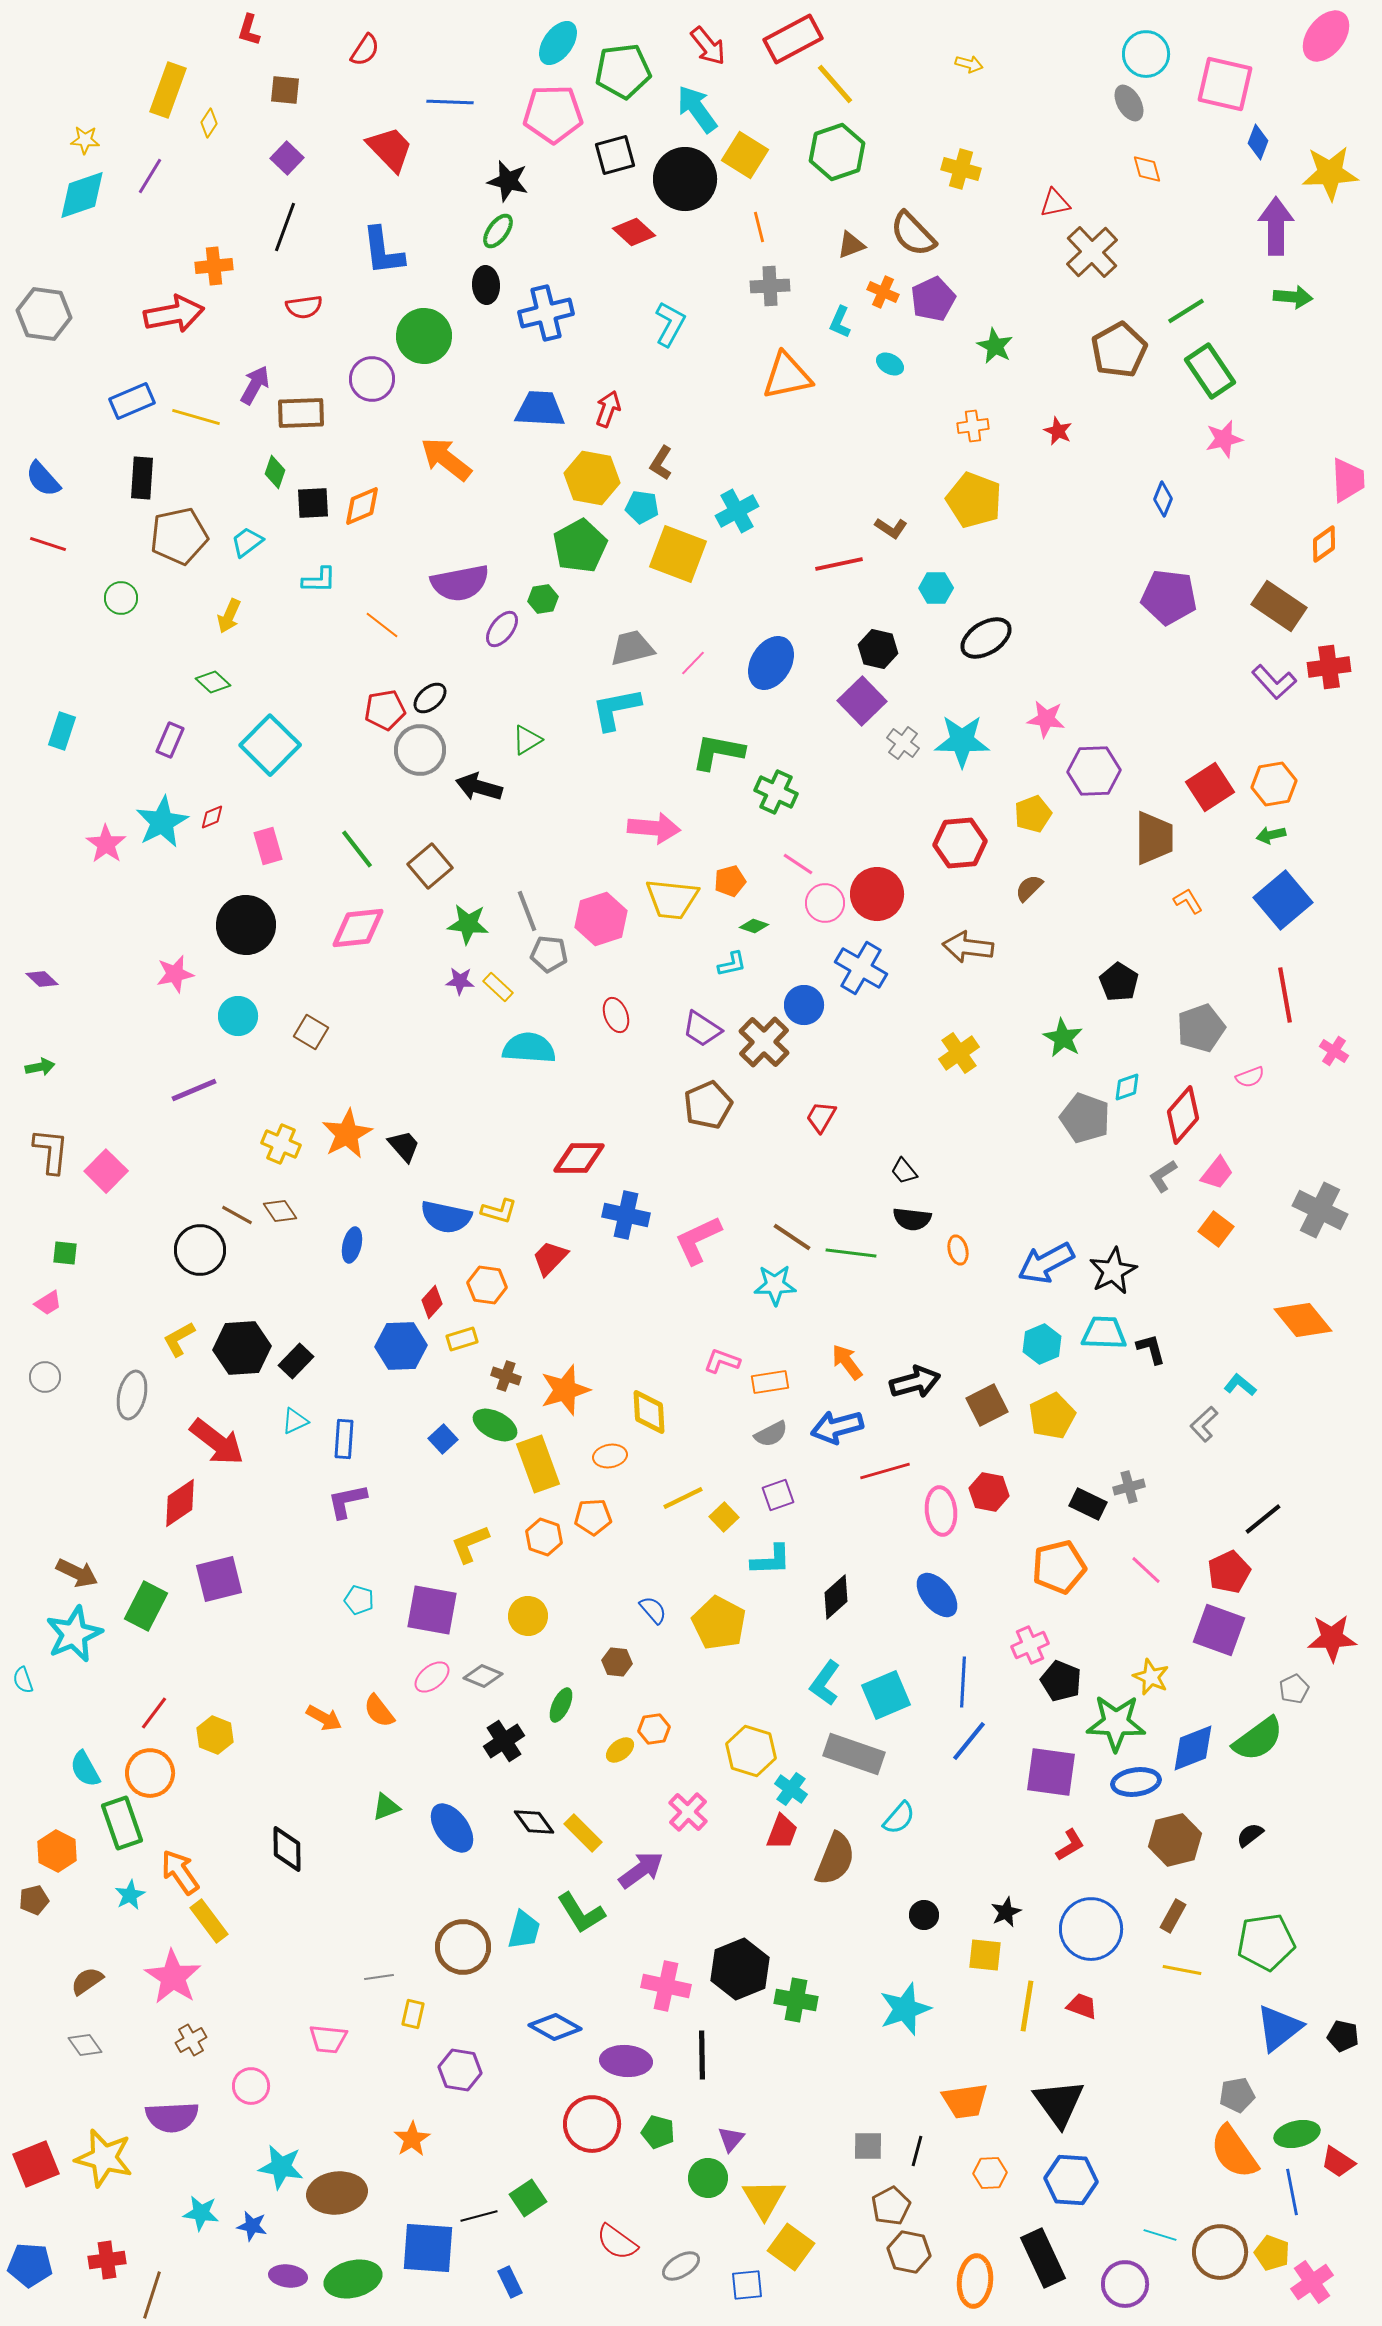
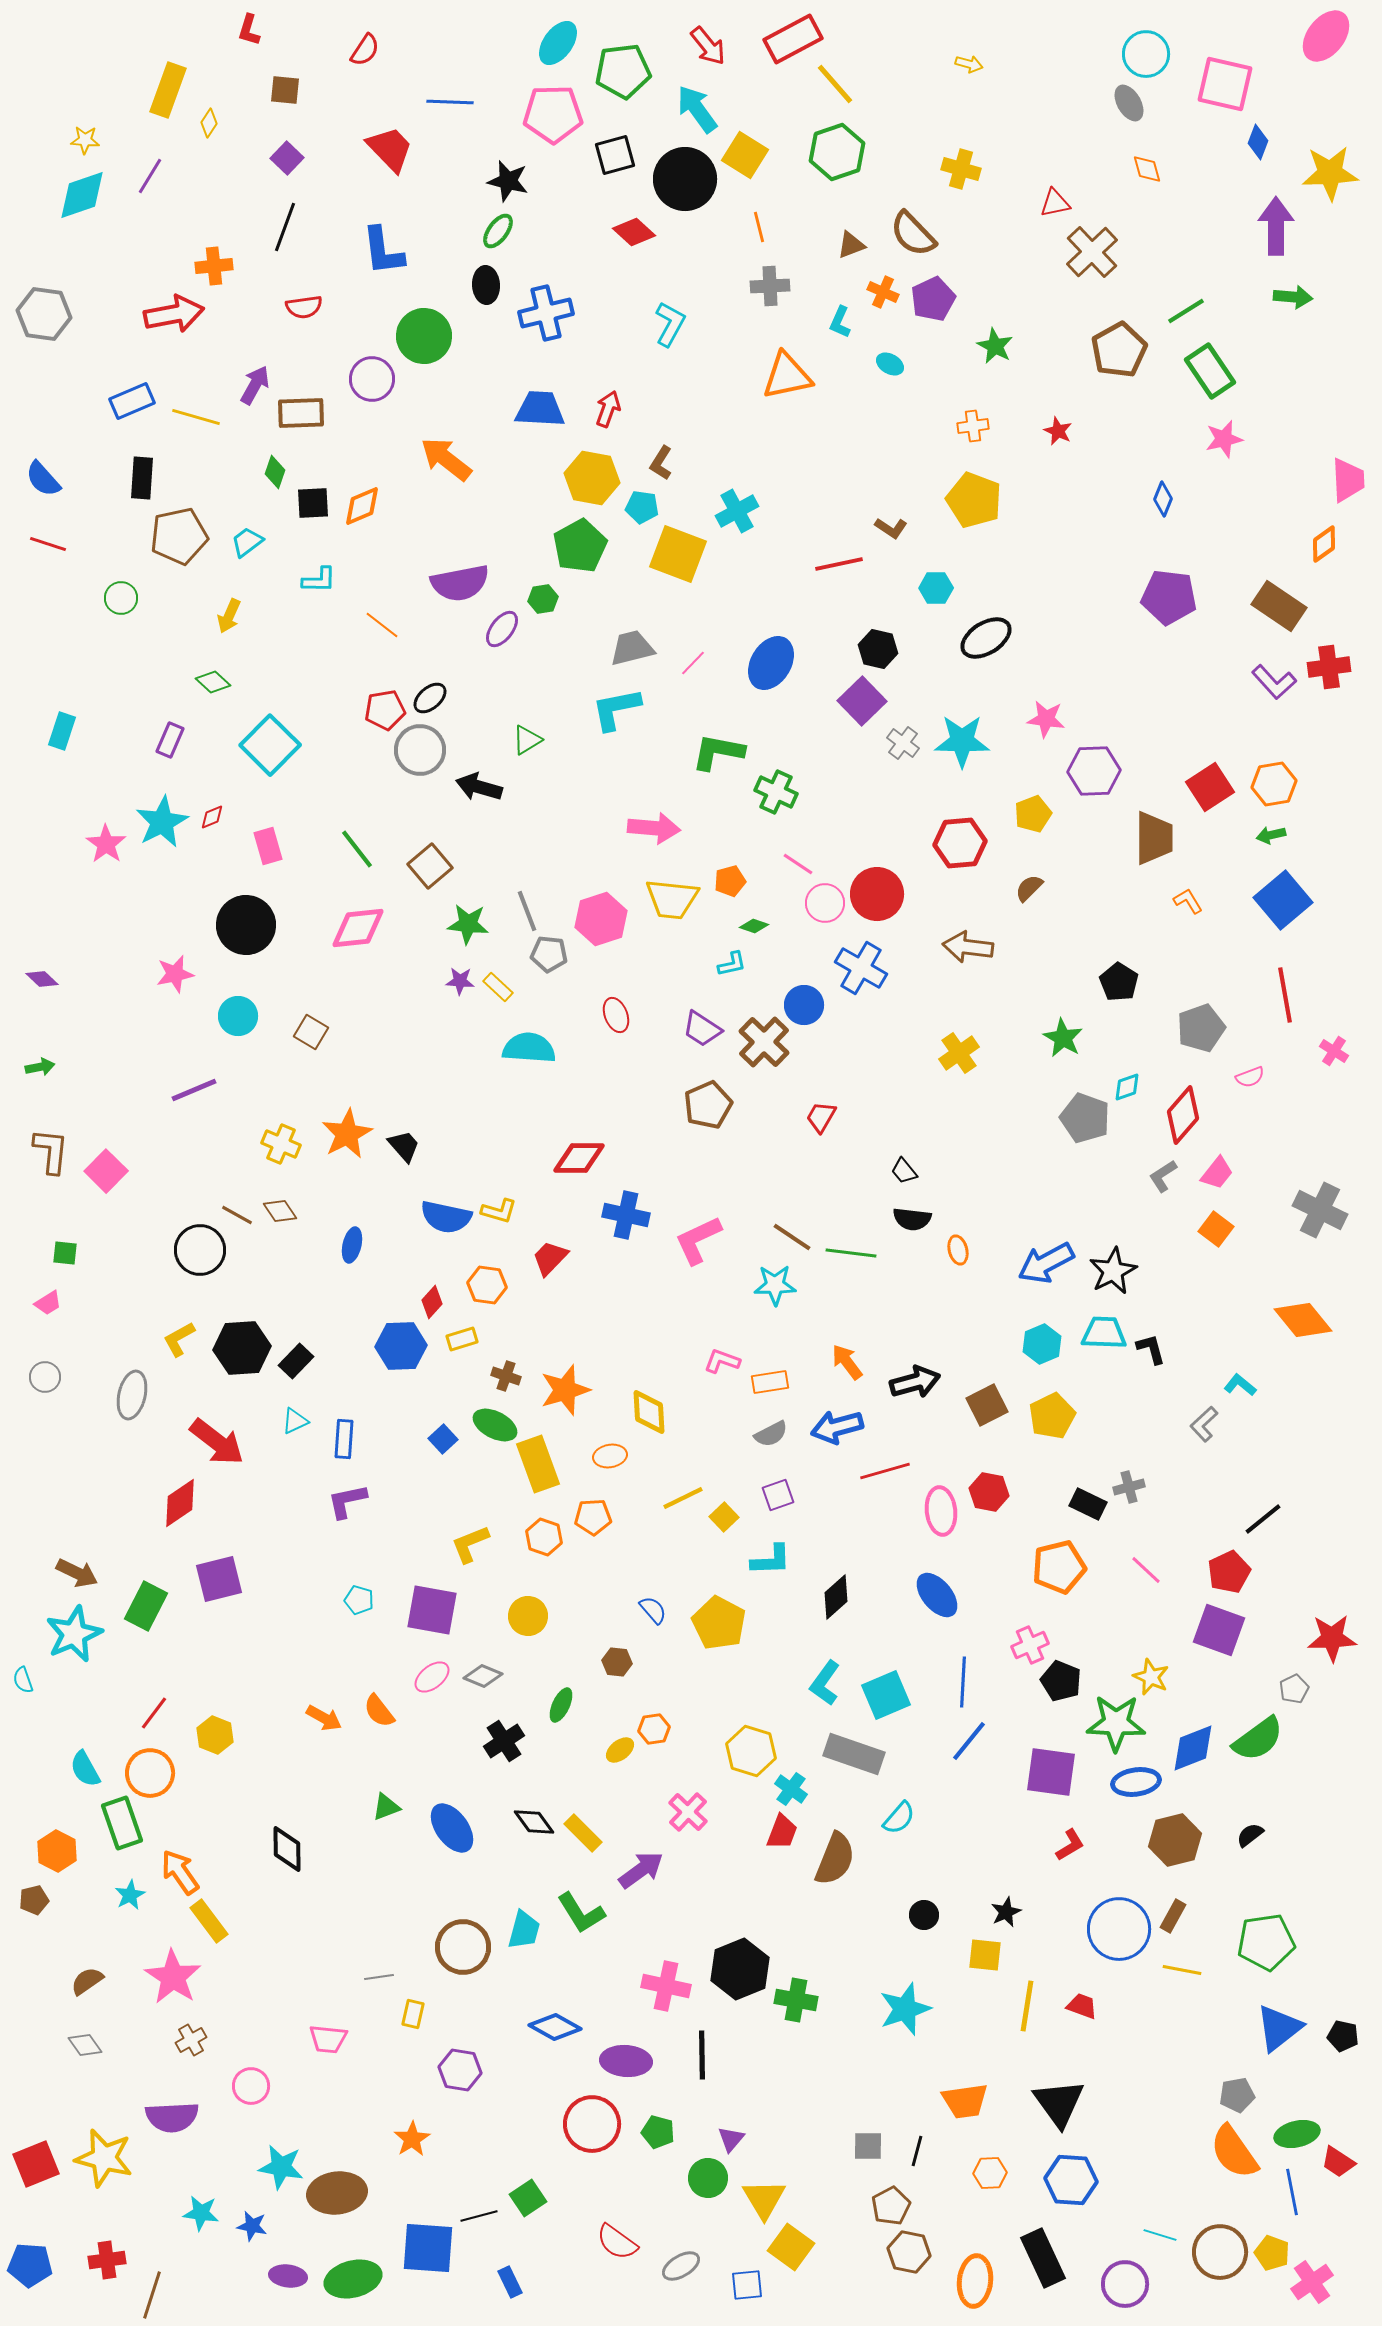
blue circle at (1091, 1929): moved 28 px right
